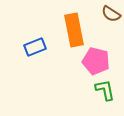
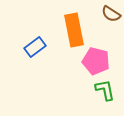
blue rectangle: rotated 15 degrees counterclockwise
